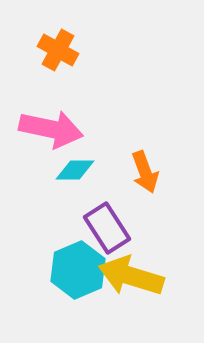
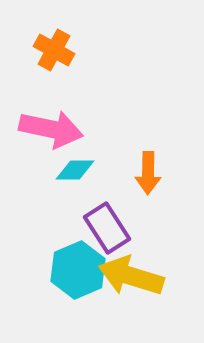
orange cross: moved 4 px left
orange arrow: moved 3 px right, 1 px down; rotated 21 degrees clockwise
